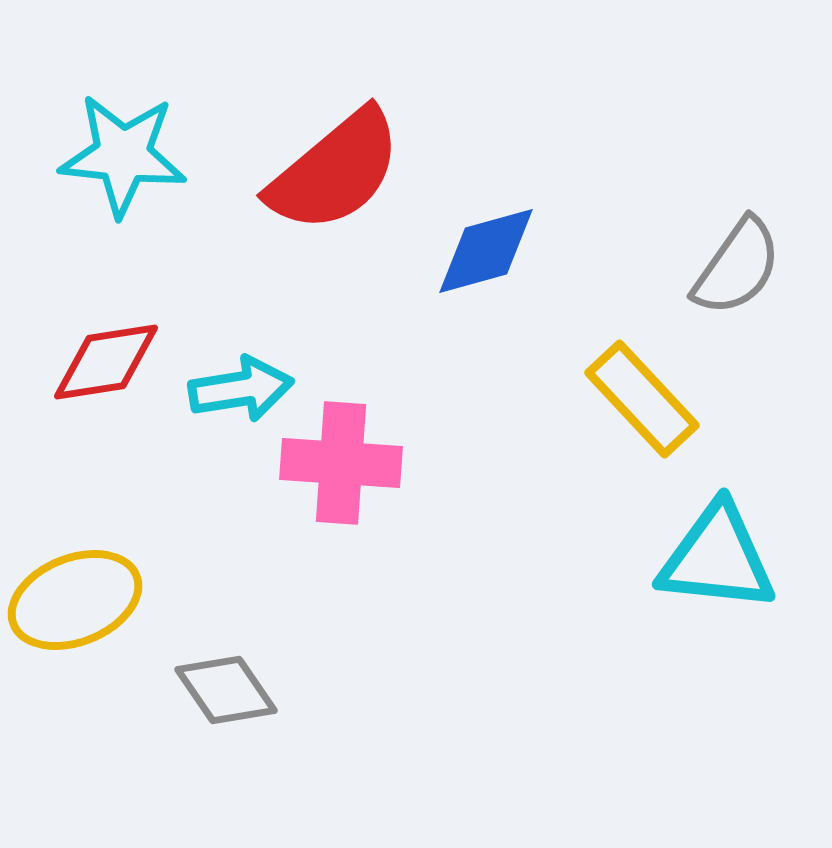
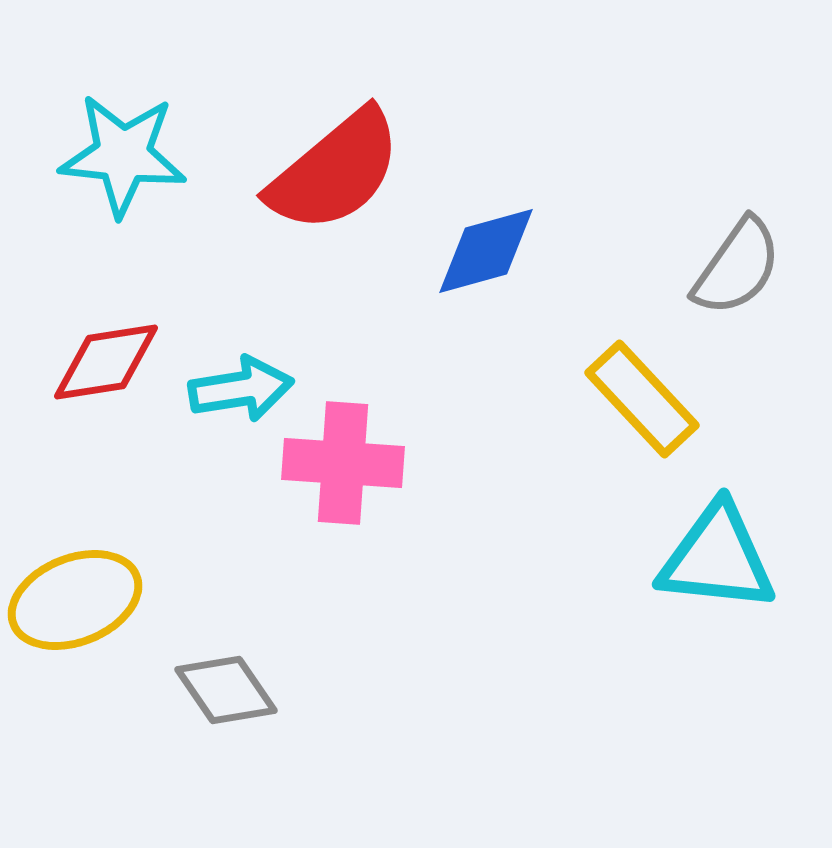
pink cross: moved 2 px right
